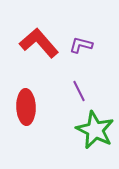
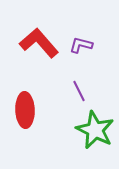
red ellipse: moved 1 px left, 3 px down
